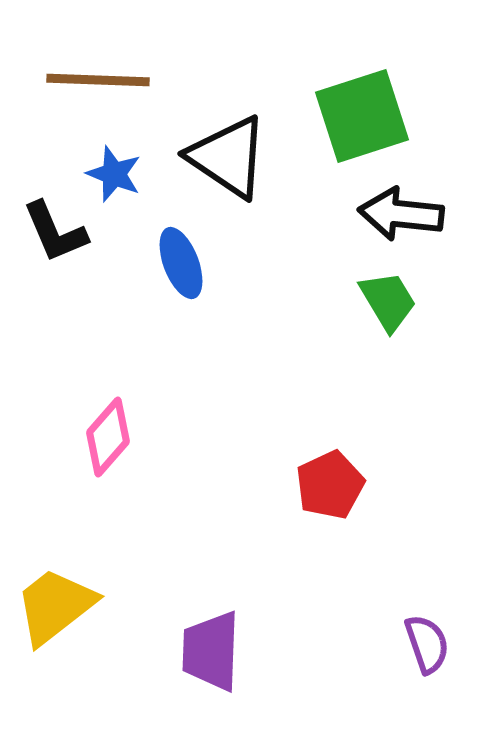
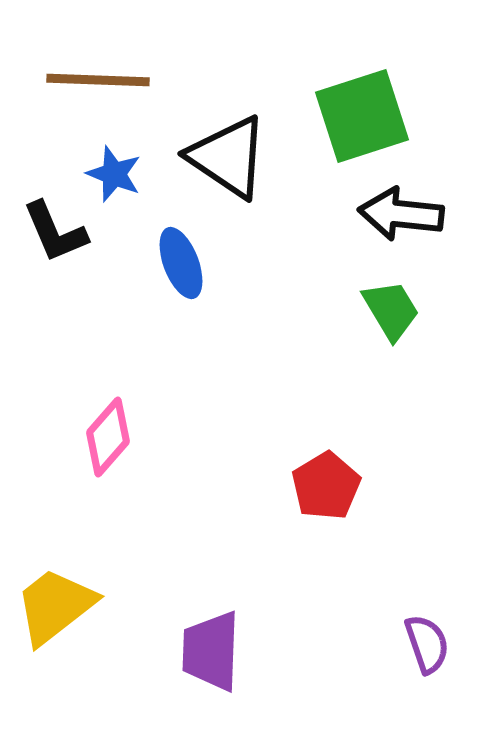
green trapezoid: moved 3 px right, 9 px down
red pentagon: moved 4 px left, 1 px down; rotated 6 degrees counterclockwise
